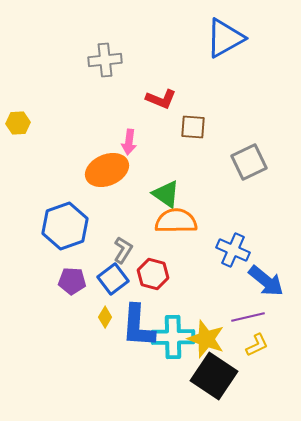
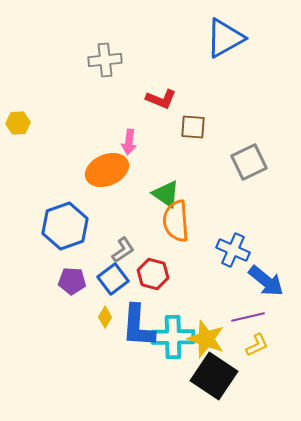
orange semicircle: rotated 93 degrees counterclockwise
gray L-shape: rotated 24 degrees clockwise
